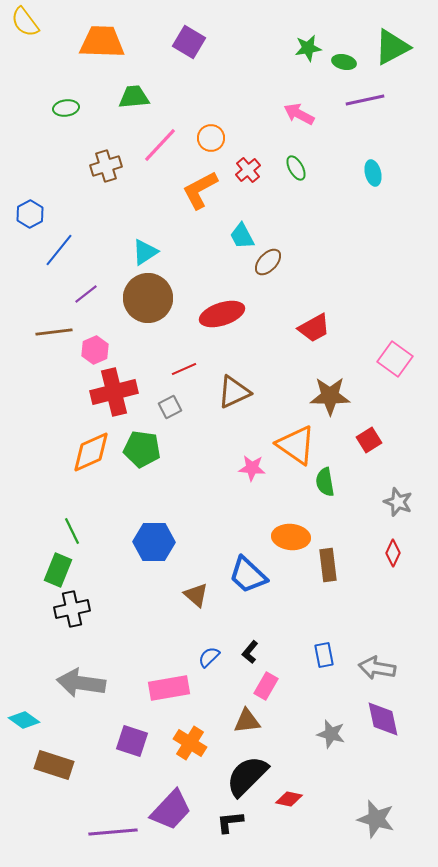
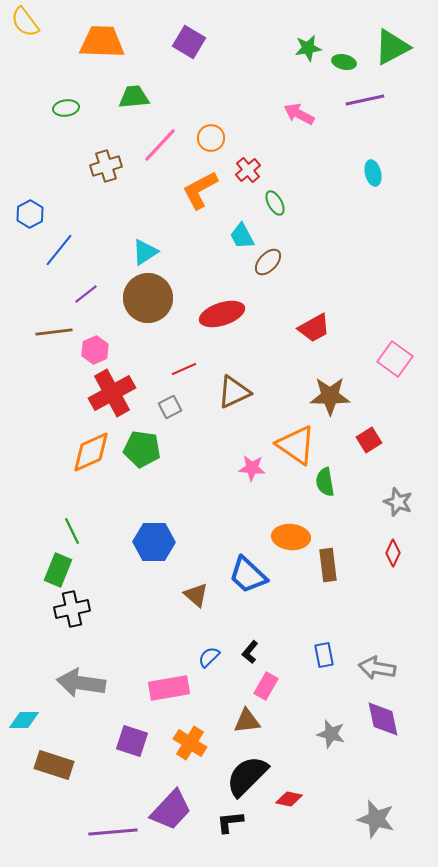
green ellipse at (296, 168): moved 21 px left, 35 px down
red cross at (114, 392): moved 2 px left, 1 px down; rotated 15 degrees counterclockwise
cyan diamond at (24, 720): rotated 36 degrees counterclockwise
